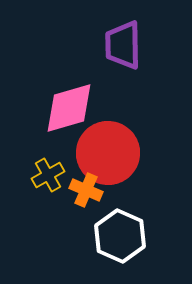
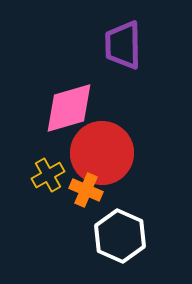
red circle: moved 6 px left
